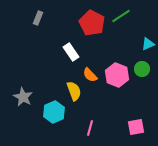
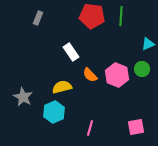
green line: rotated 54 degrees counterclockwise
red pentagon: moved 7 px up; rotated 20 degrees counterclockwise
yellow semicircle: moved 12 px left, 4 px up; rotated 84 degrees counterclockwise
